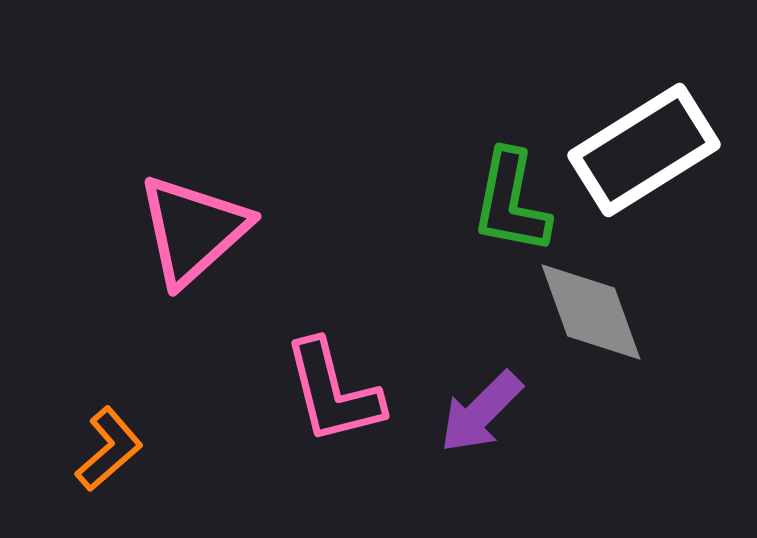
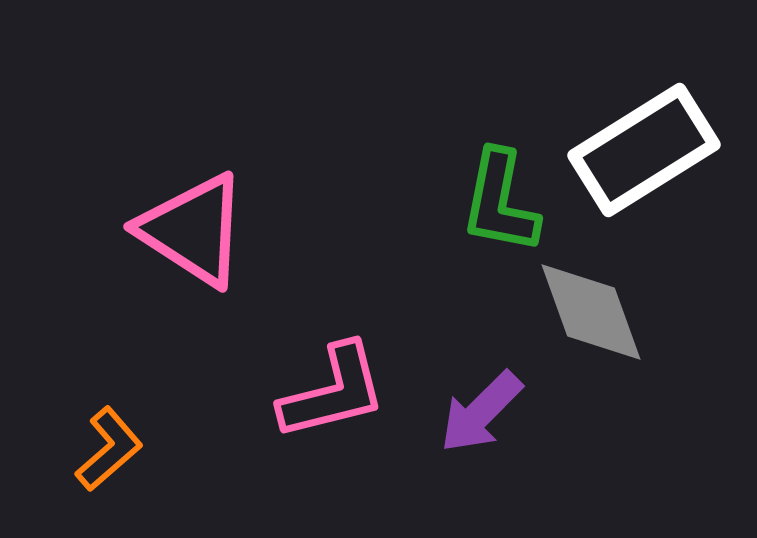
green L-shape: moved 11 px left
pink triangle: rotated 45 degrees counterclockwise
pink L-shape: rotated 90 degrees counterclockwise
